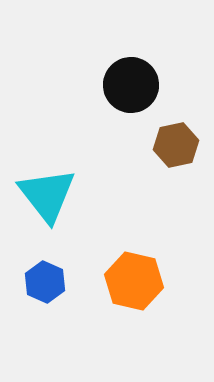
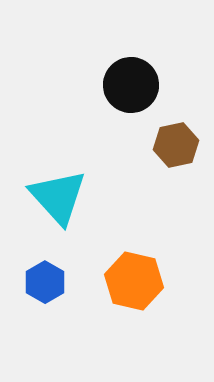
cyan triangle: moved 11 px right, 2 px down; rotated 4 degrees counterclockwise
blue hexagon: rotated 6 degrees clockwise
